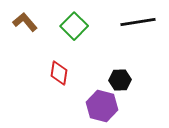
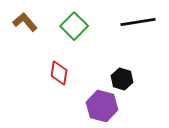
black hexagon: moved 2 px right, 1 px up; rotated 20 degrees clockwise
